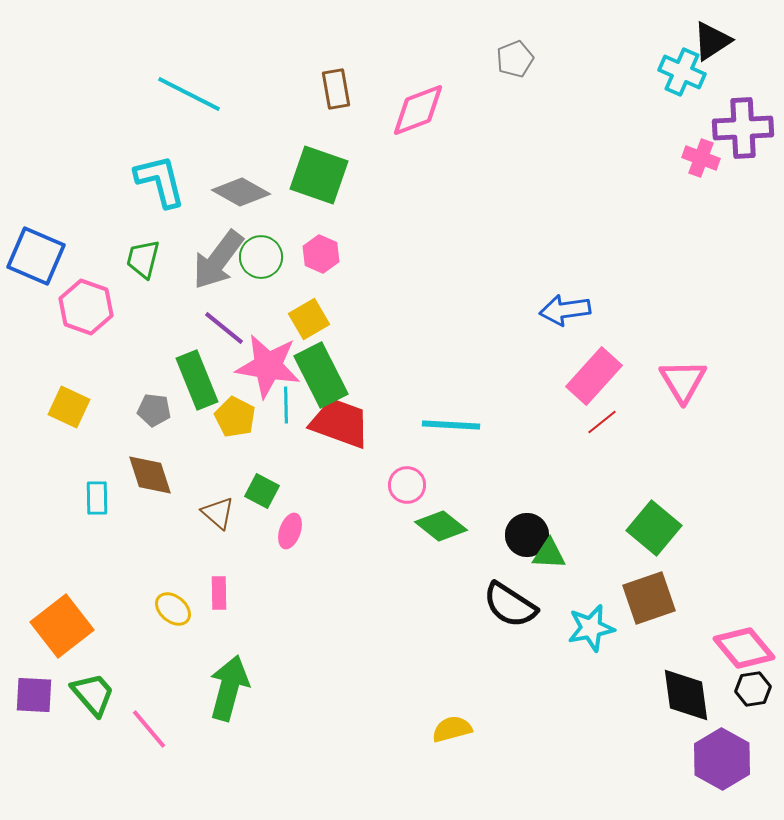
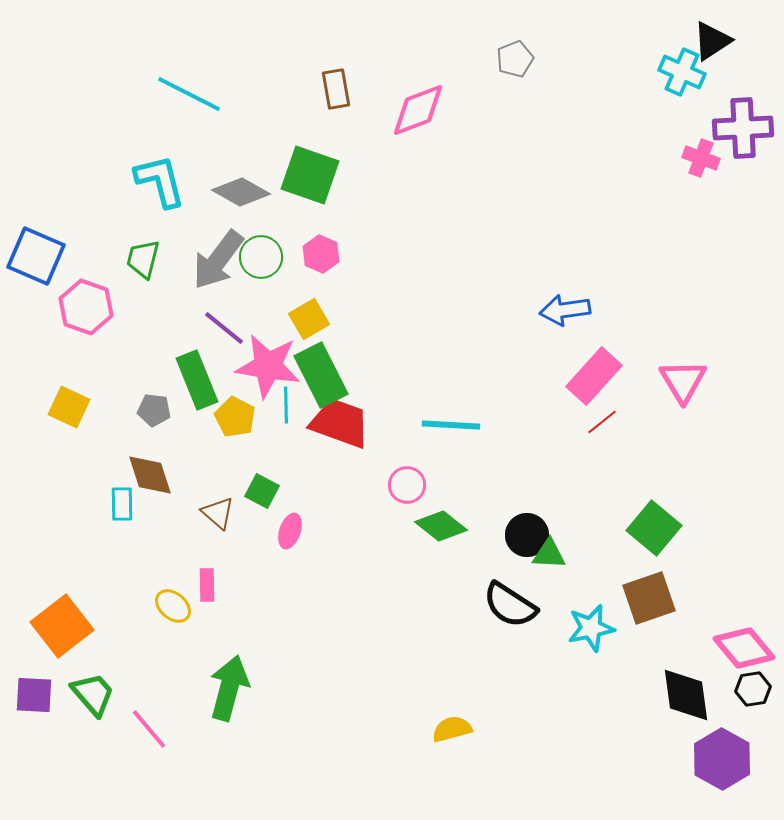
green square at (319, 175): moved 9 px left
cyan rectangle at (97, 498): moved 25 px right, 6 px down
pink rectangle at (219, 593): moved 12 px left, 8 px up
yellow ellipse at (173, 609): moved 3 px up
